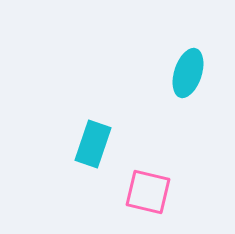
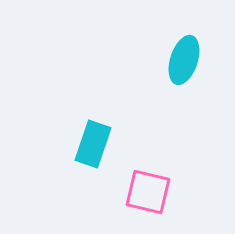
cyan ellipse: moved 4 px left, 13 px up
